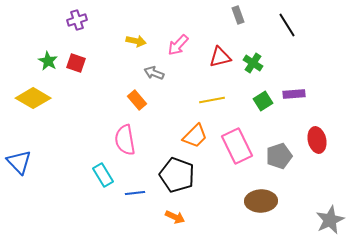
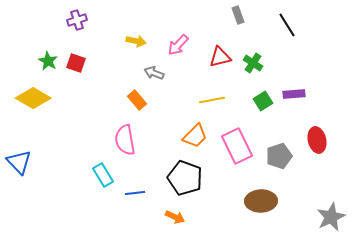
black pentagon: moved 8 px right, 3 px down
gray star: moved 1 px right, 3 px up
